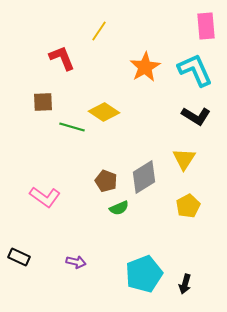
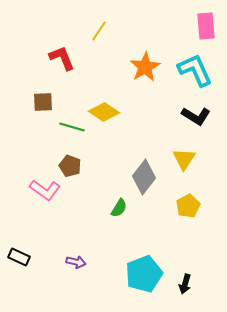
gray diamond: rotated 20 degrees counterclockwise
brown pentagon: moved 36 px left, 15 px up
pink L-shape: moved 7 px up
green semicircle: rotated 36 degrees counterclockwise
